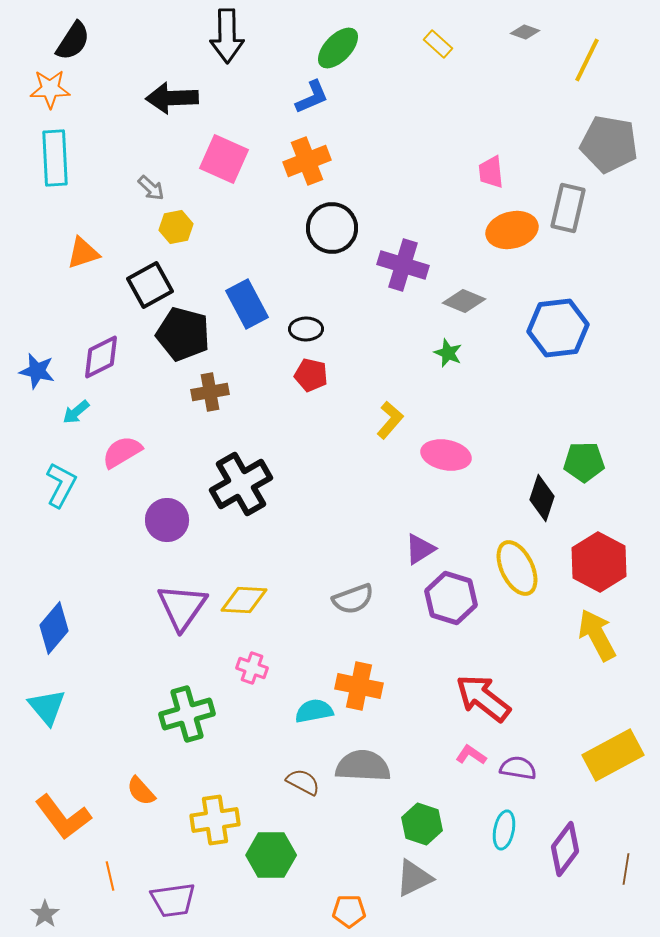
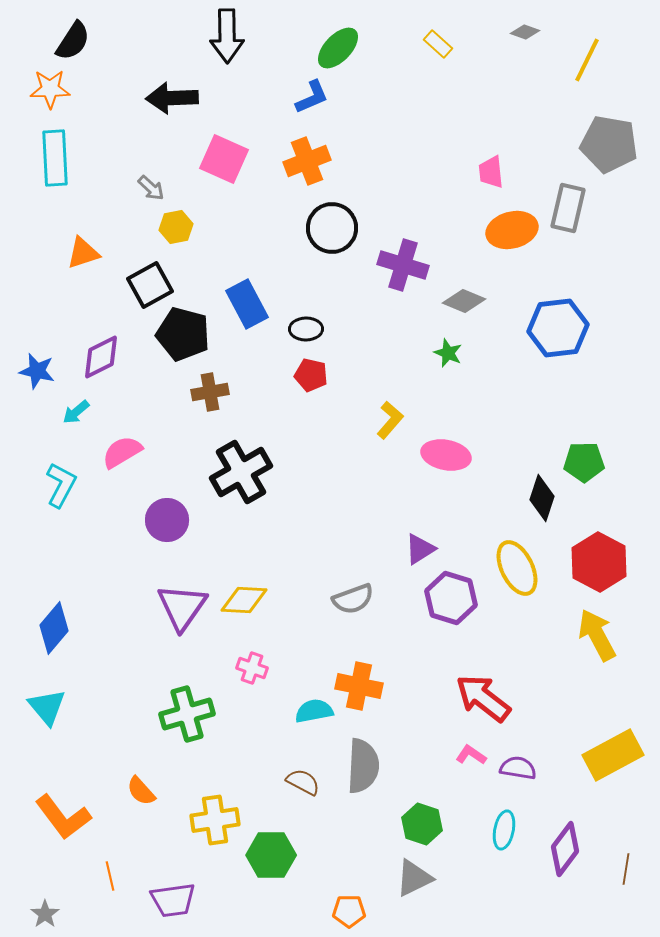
black cross at (241, 484): moved 12 px up
gray semicircle at (363, 766): rotated 90 degrees clockwise
